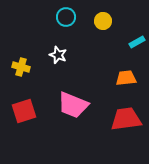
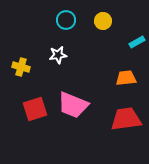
cyan circle: moved 3 px down
white star: rotated 30 degrees counterclockwise
red square: moved 11 px right, 2 px up
